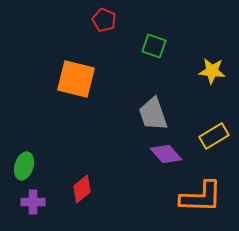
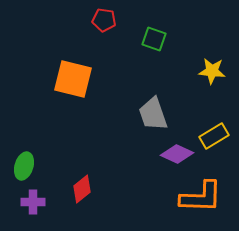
red pentagon: rotated 15 degrees counterclockwise
green square: moved 7 px up
orange square: moved 3 px left
purple diamond: moved 11 px right; rotated 24 degrees counterclockwise
